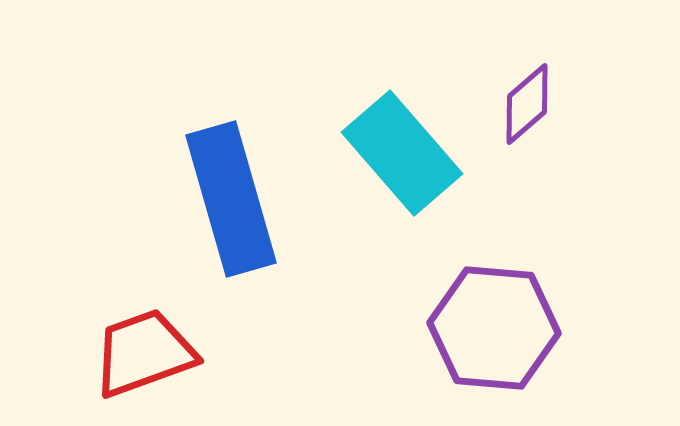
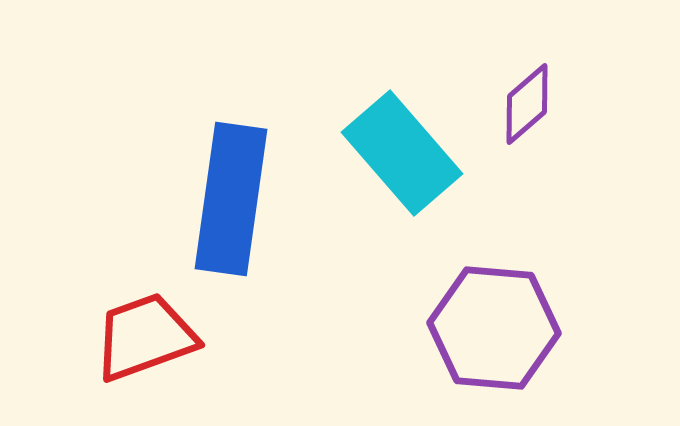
blue rectangle: rotated 24 degrees clockwise
red trapezoid: moved 1 px right, 16 px up
